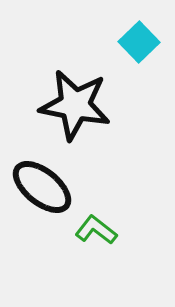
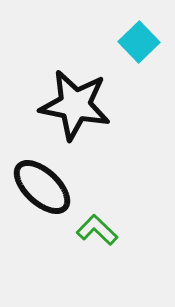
black ellipse: rotated 4 degrees clockwise
green L-shape: moved 1 px right; rotated 6 degrees clockwise
